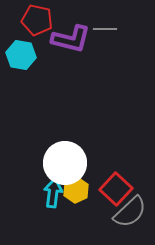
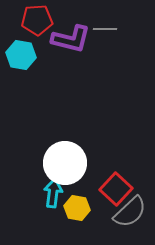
red pentagon: rotated 16 degrees counterclockwise
yellow hexagon: moved 1 px right, 18 px down; rotated 25 degrees counterclockwise
